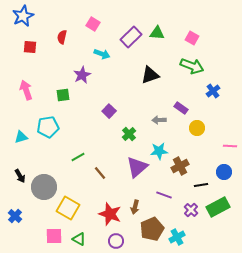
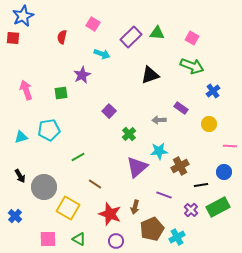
red square at (30, 47): moved 17 px left, 9 px up
green square at (63, 95): moved 2 px left, 2 px up
cyan pentagon at (48, 127): moved 1 px right, 3 px down
yellow circle at (197, 128): moved 12 px right, 4 px up
brown line at (100, 173): moved 5 px left, 11 px down; rotated 16 degrees counterclockwise
pink square at (54, 236): moved 6 px left, 3 px down
